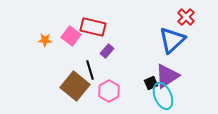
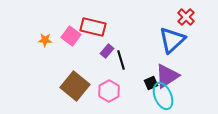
black line: moved 31 px right, 10 px up
